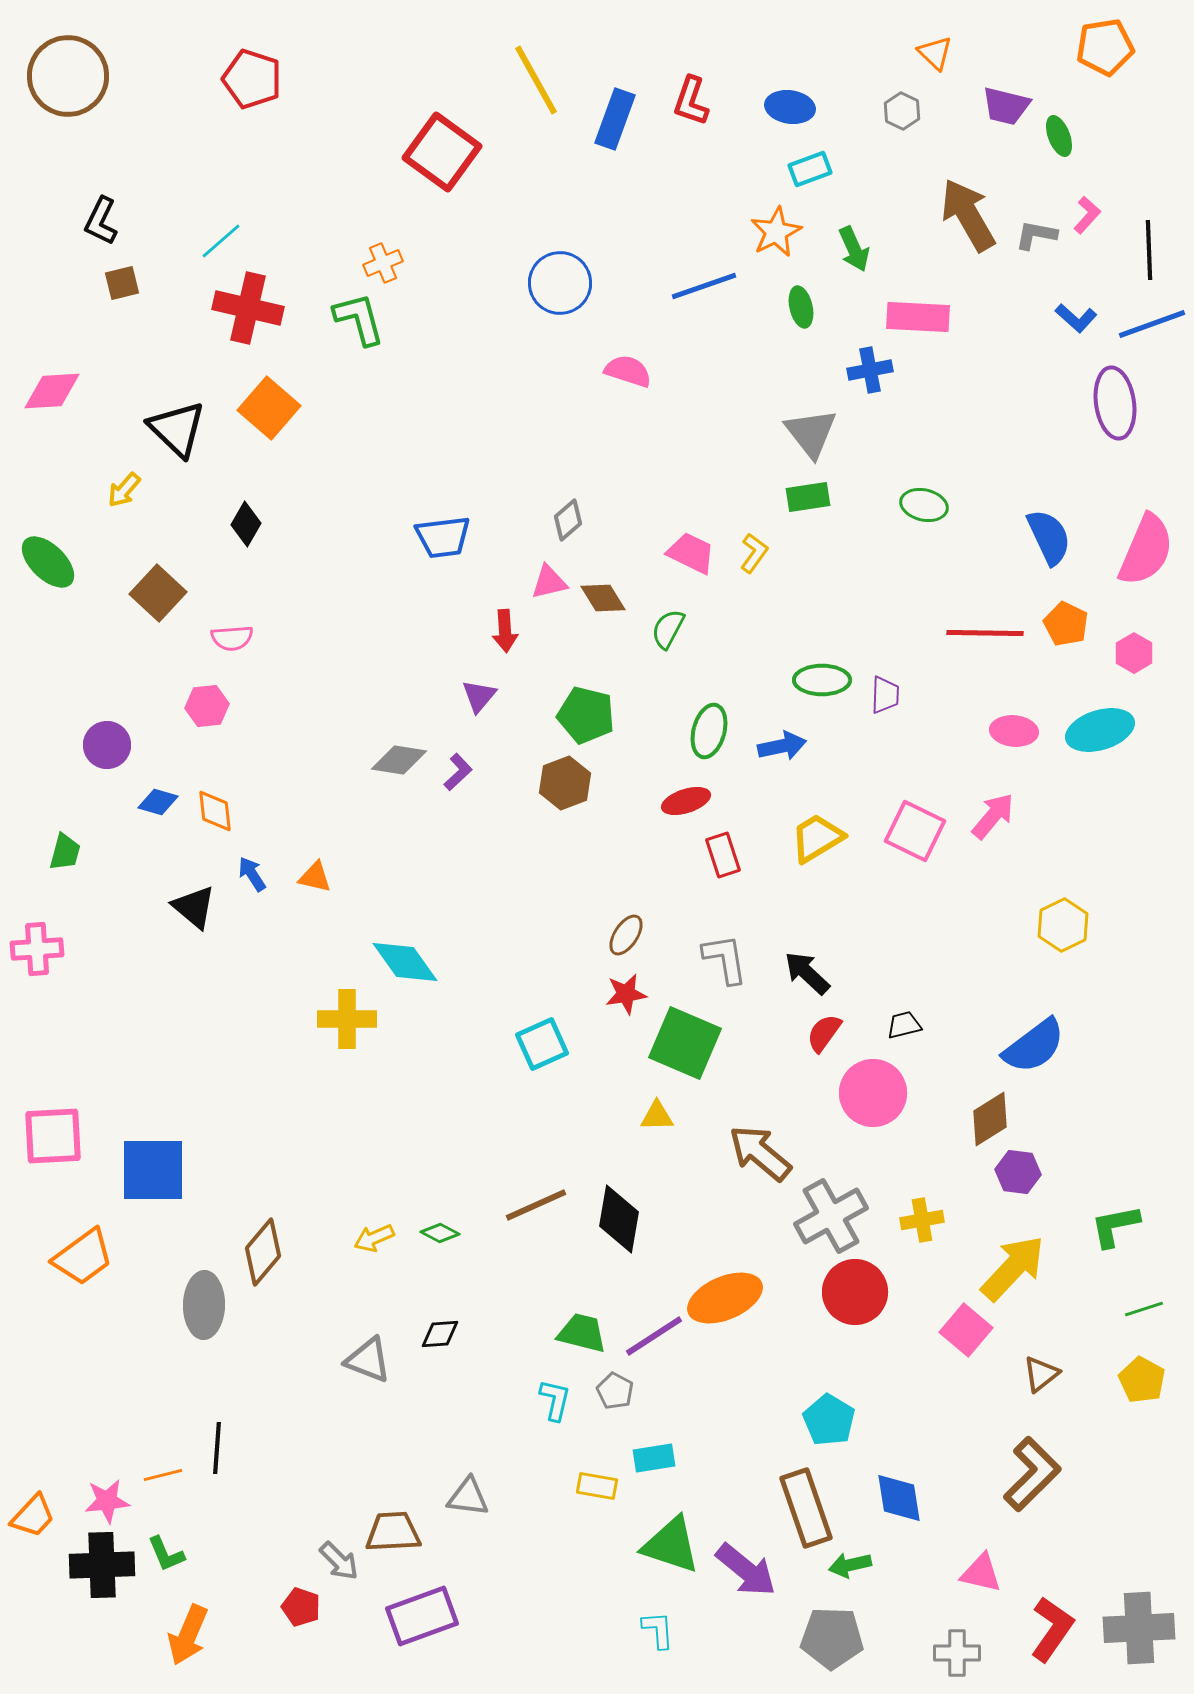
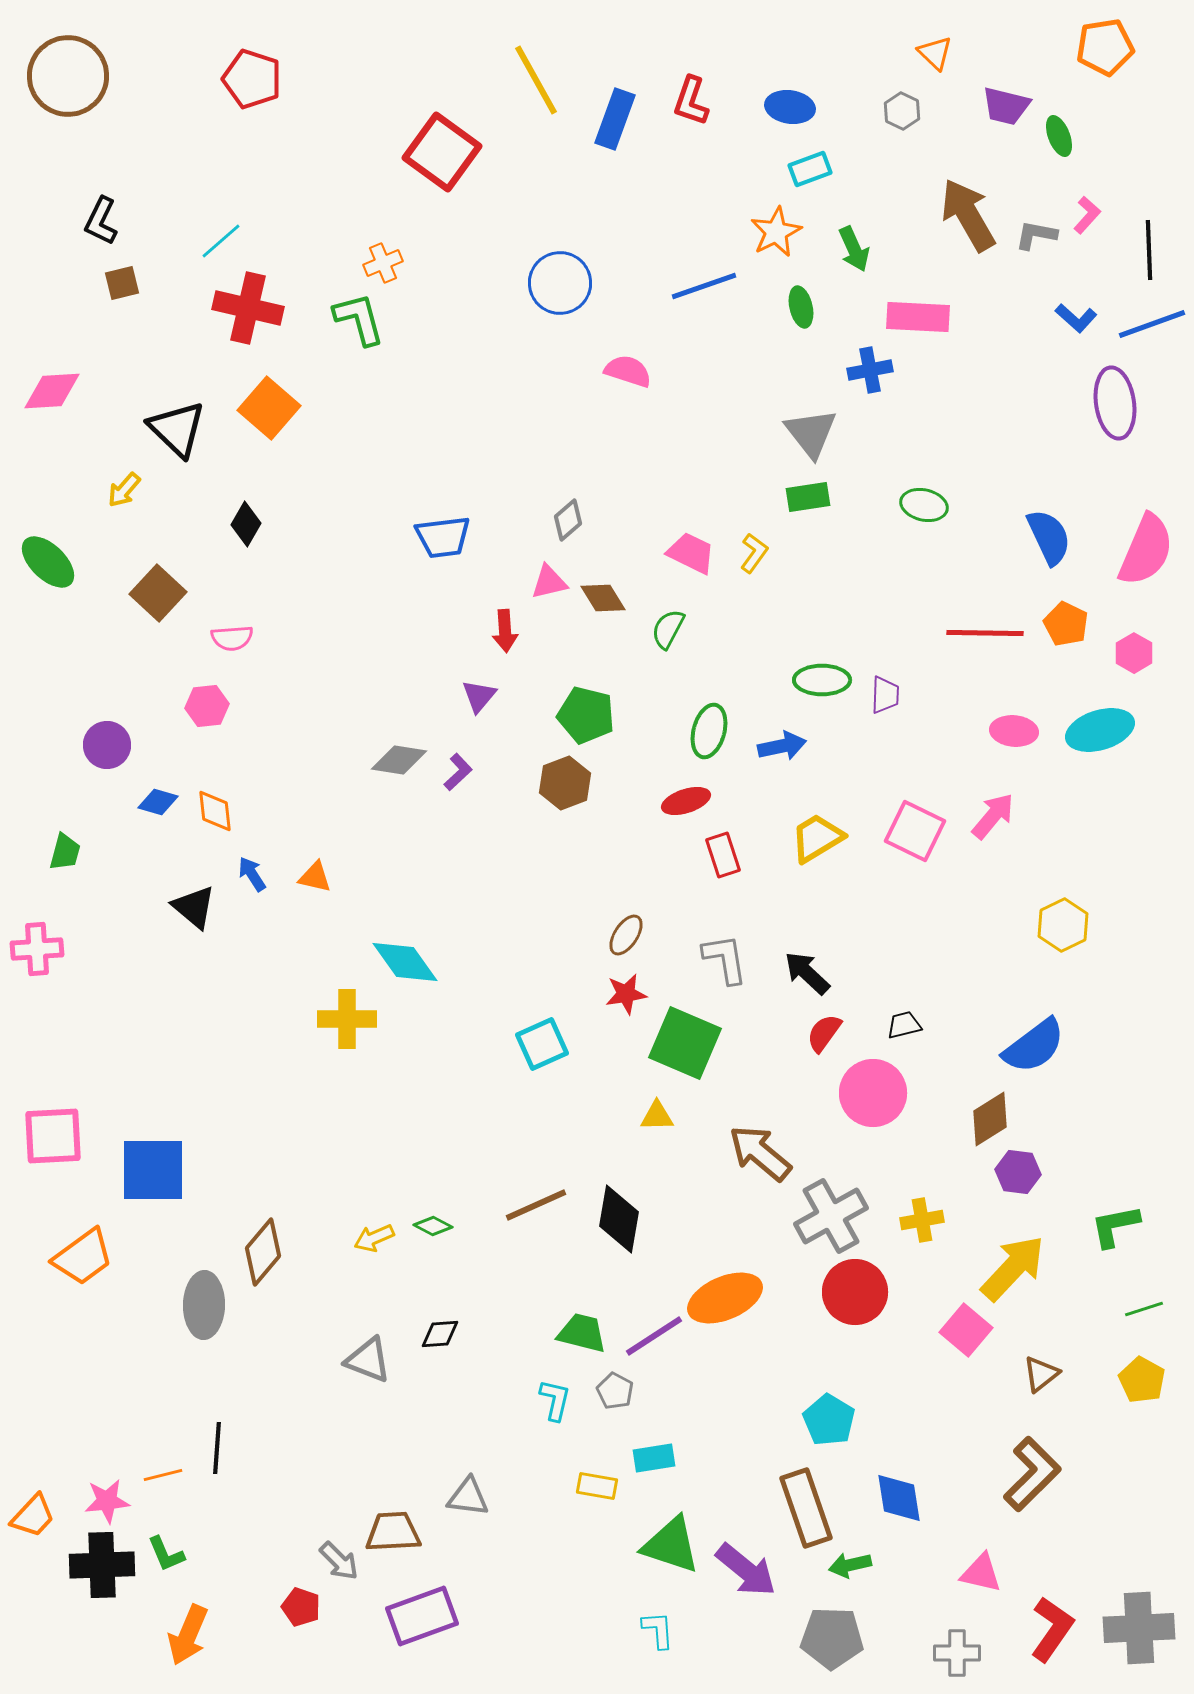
green diamond at (440, 1233): moved 7 px left, 7 px up
